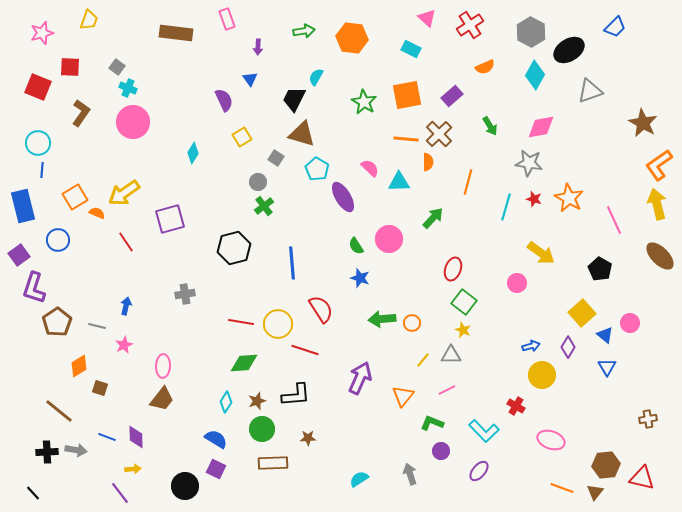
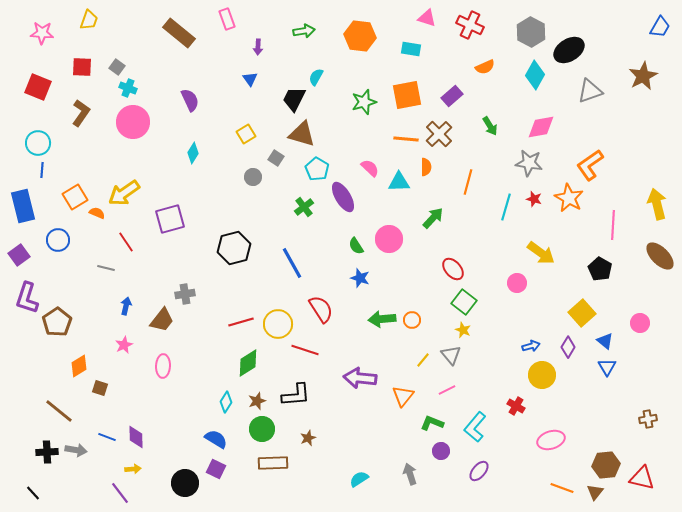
pink triangle at (427, 18): rotated 24 degrees counterclockwise
red cross at (470, 25): rotated 32 degrees counterclockwise
blue trapezoid at (615, 27): moved 45 px right; rotated 15 degrees counterclockwise
pink star at (42, 33): rotated 20 degrees clockwise
brown rectangle at (176, 33): moved 3 px right; rotated 32 degrees clockwise
orange hexagon at (352, 38): moved 8 px right, 2 px up
cyan rectangle at (411, 49): rotated 18 degrees counterclockwise
red square at (70, 67): moved 12 px right
purple semicircle at (224, 100): moved 34 px left
green star at (364, 102): rotated 25 degrees clockwise
brown star at (643, 123): moved 47 px up; rotated 16 degrees clockwise
yellow square at (242, 137): moved 4 px right, 3 px up
orange semicircle at (428, 162): moved 2 px left, 5 px down
orange L-shape at (659, 165): moved 69 px left
gray circle at (258, 182): moved 5 px left, 5 px up
green cross at (264, 206): moved 40 px right, 1 px down
pink line at (614, 220): moved 1 px left, 5 px down; rotated 28 degrees clockwise
blue line at (292, 263): rotated 24 degrees counterclockwise
red ellipse at (453, 269): rotated 60 degrees counterclockwise
purple L-shape at (34, 288): moved 7 px left, 10 px down
red line at (241, 322): rotated 25 degrees counterclockwise
orange circle at (412, 323): moved 3 px up
pink circle at (630, 323): moved 10 px right
gray line at (97, 326): moved 9 px right, 58 px up
blue triangle at (605, 335): moved 6 px down
gray triangle at (451, 355): rotated 50 degrees clockwise
green diamond at (244, 363): moved 4 px right; rotated 28 degrees counterclockwise
purple arrow at (360, 378): rotated 108 degrees counterclockwise
brown trapezoid at (162, 399): moved 79 px up
cyan L-shape at (484, 431): moved 9 px left, 4 px up; rotated 84 degrees clockwise
brown star at (308, 438): rotated 21 degrees counterclockwise
pink ellipse at (551, 440): rotated 36 degrees counterclockwise
black circle at (185, 486): moved 3 px up
